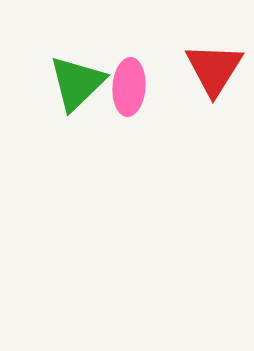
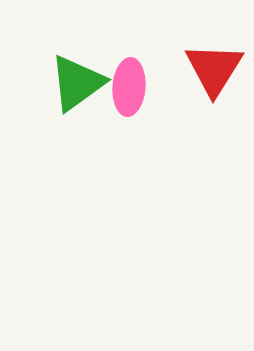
green triangle: rotated 8 degrees clockwise
